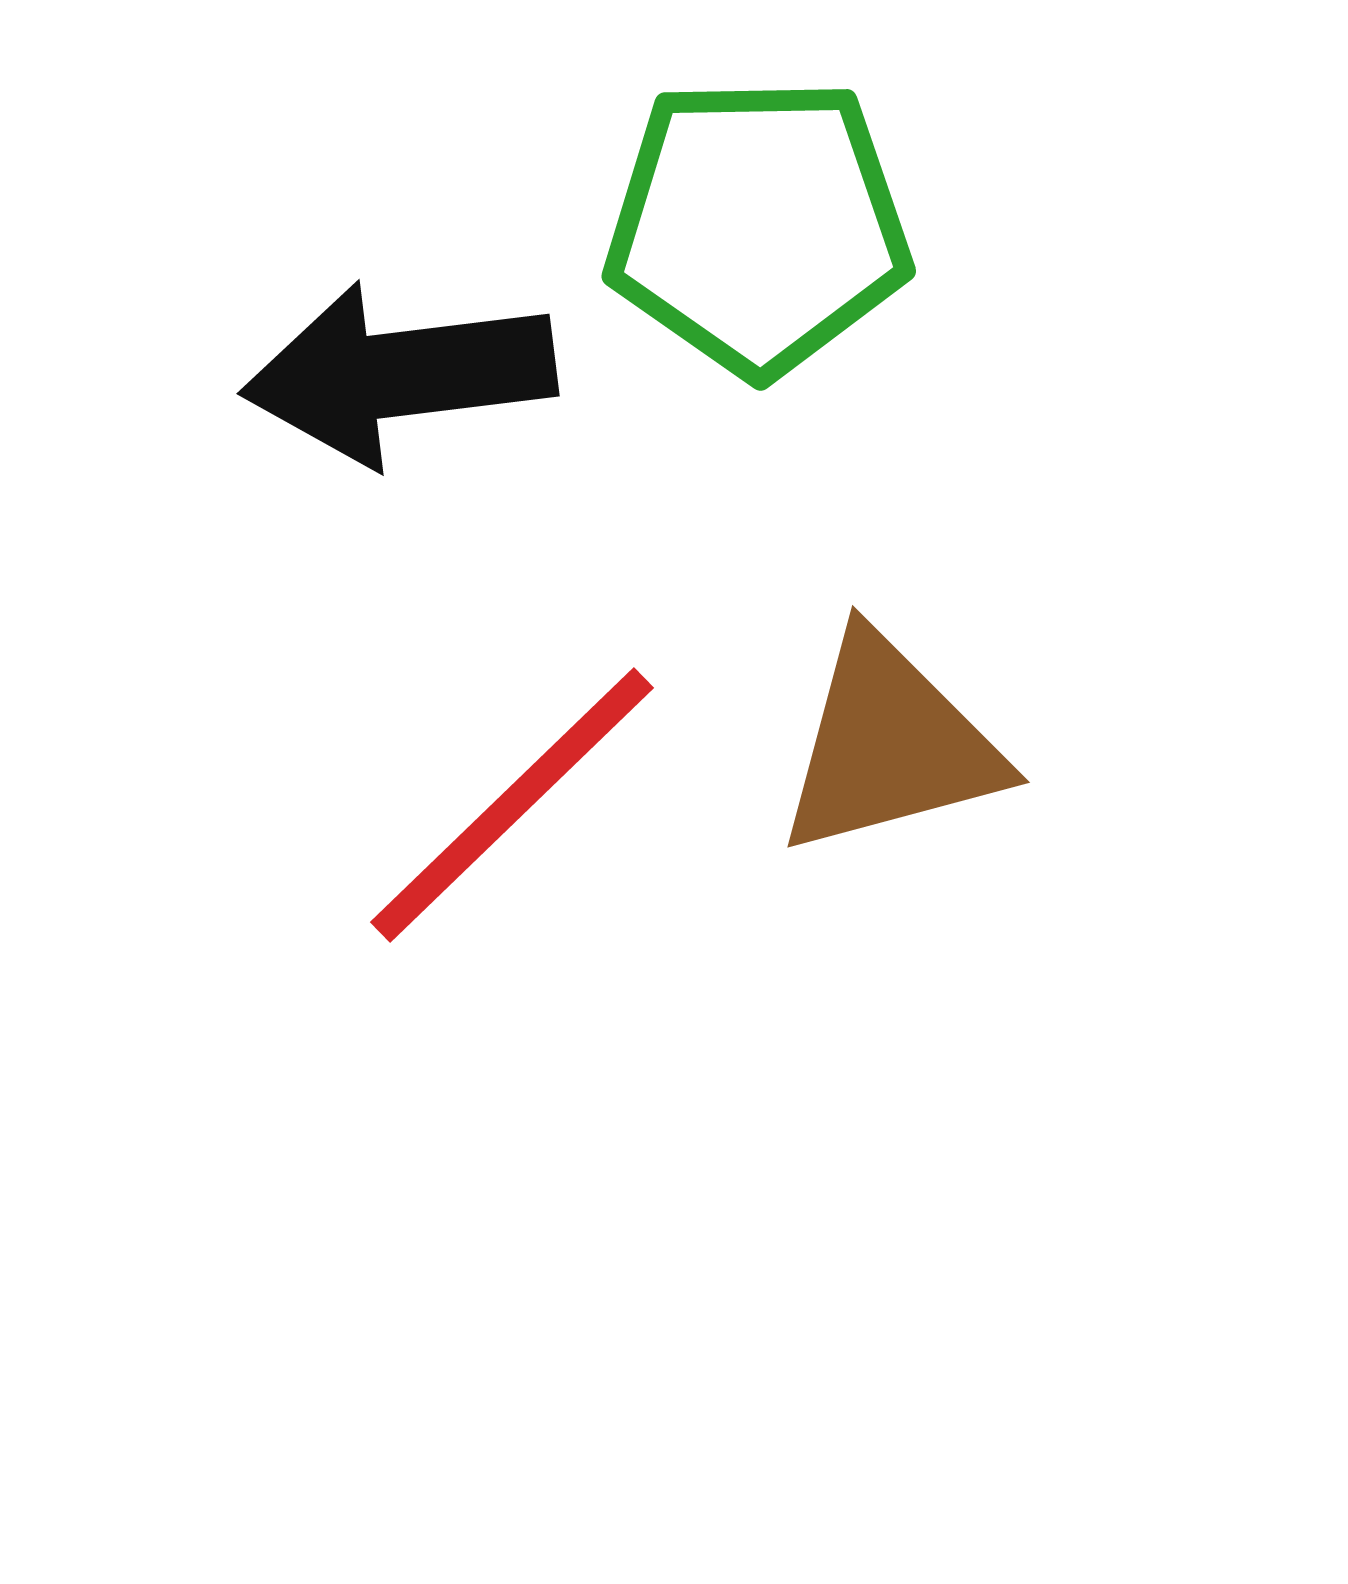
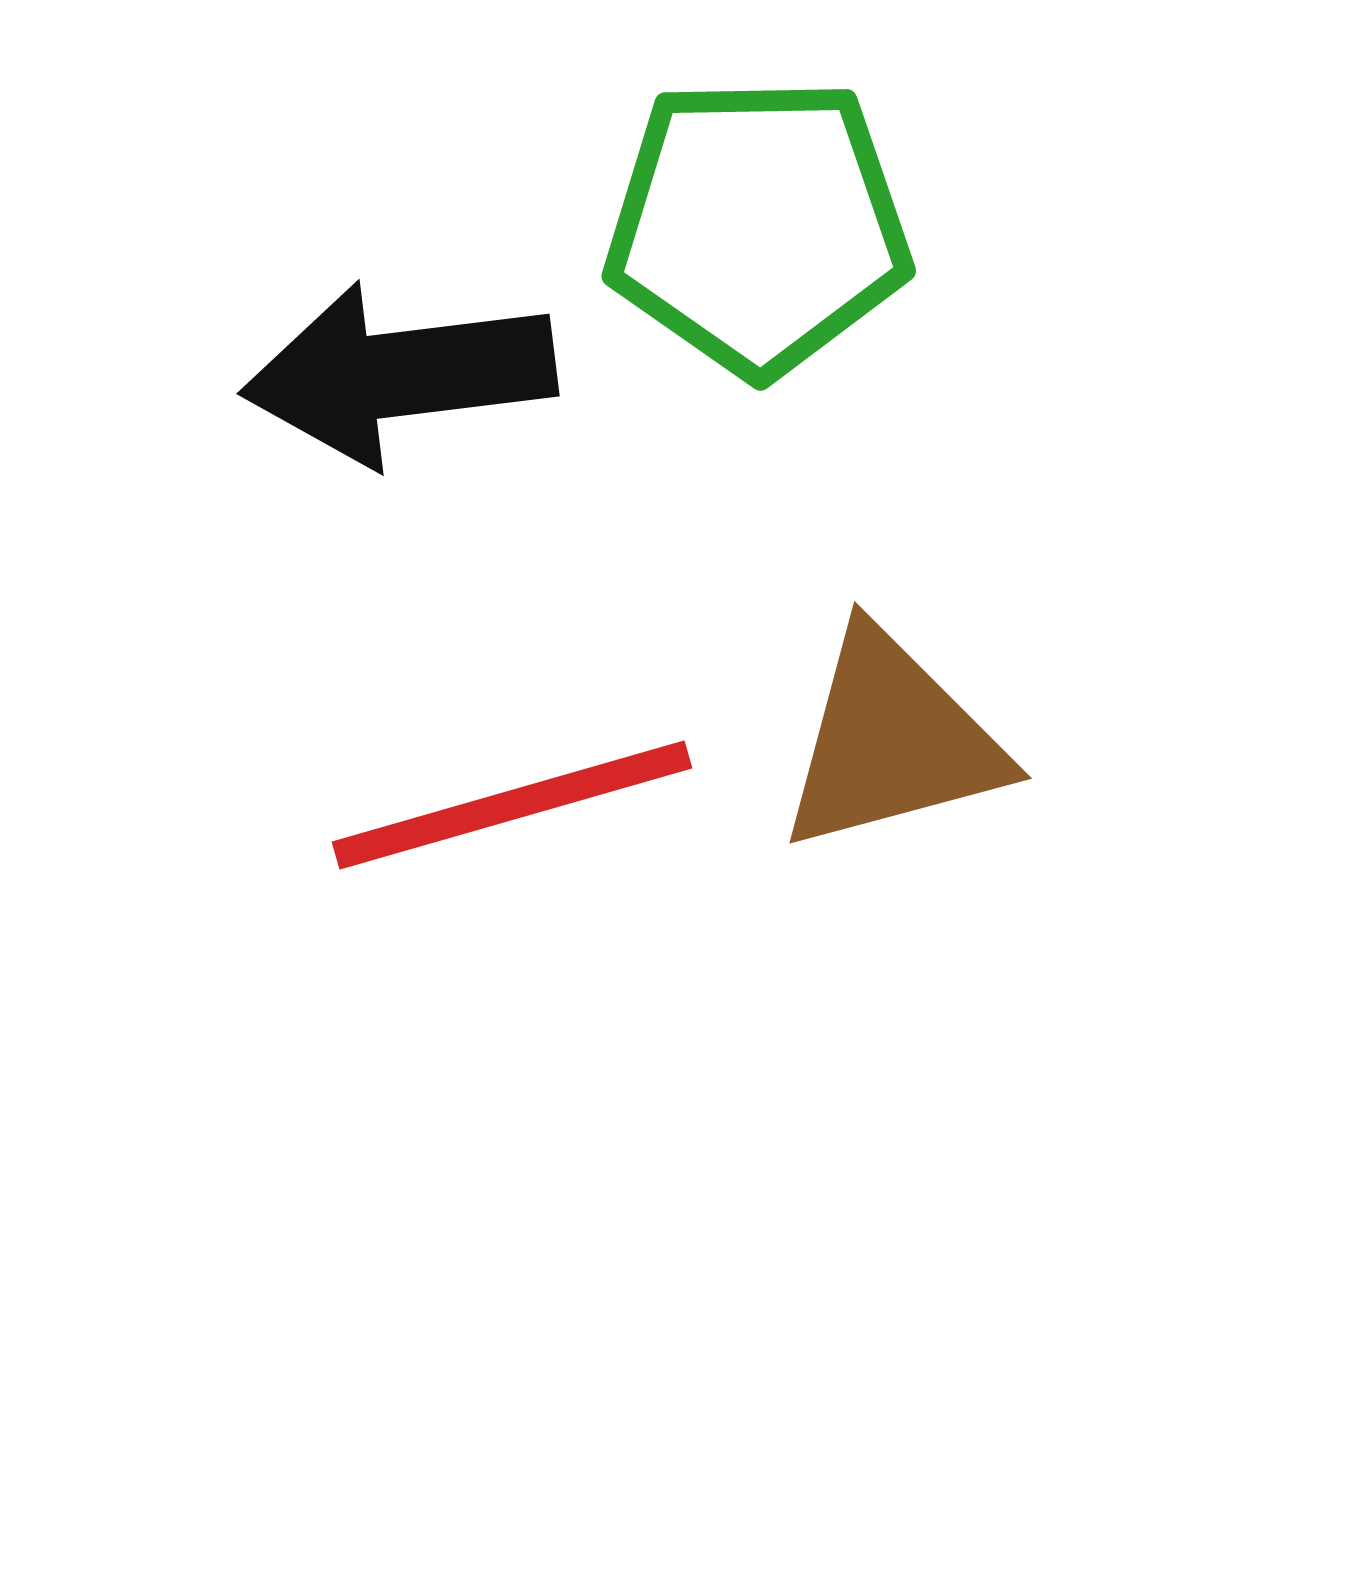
brown triangle: moved 2 px right, 4 px up
red line: rotated 28 degrees clockwise
